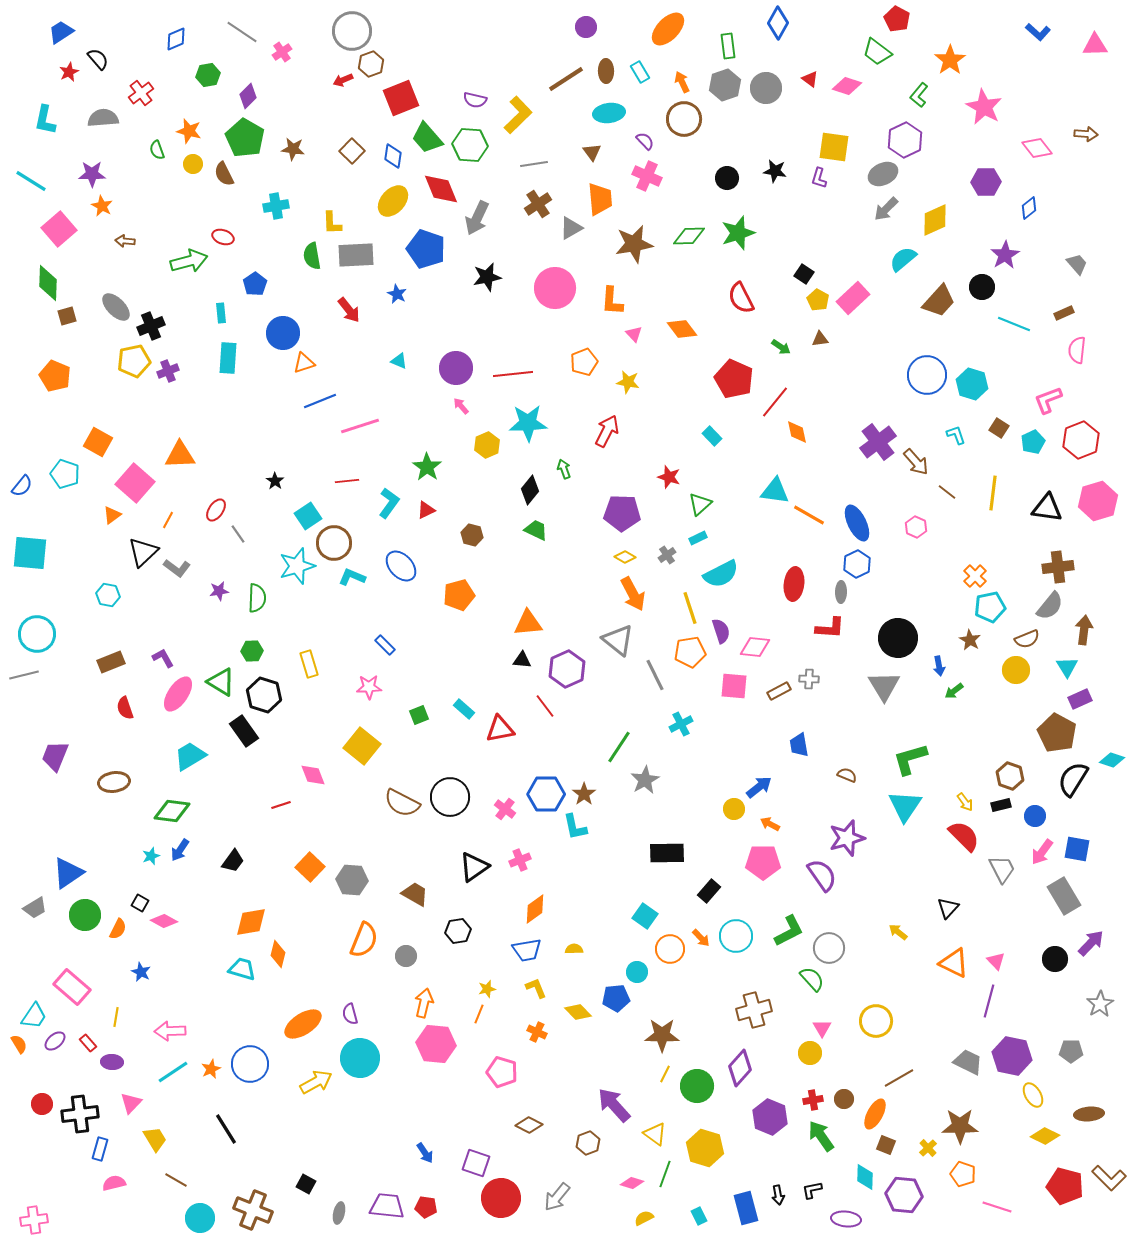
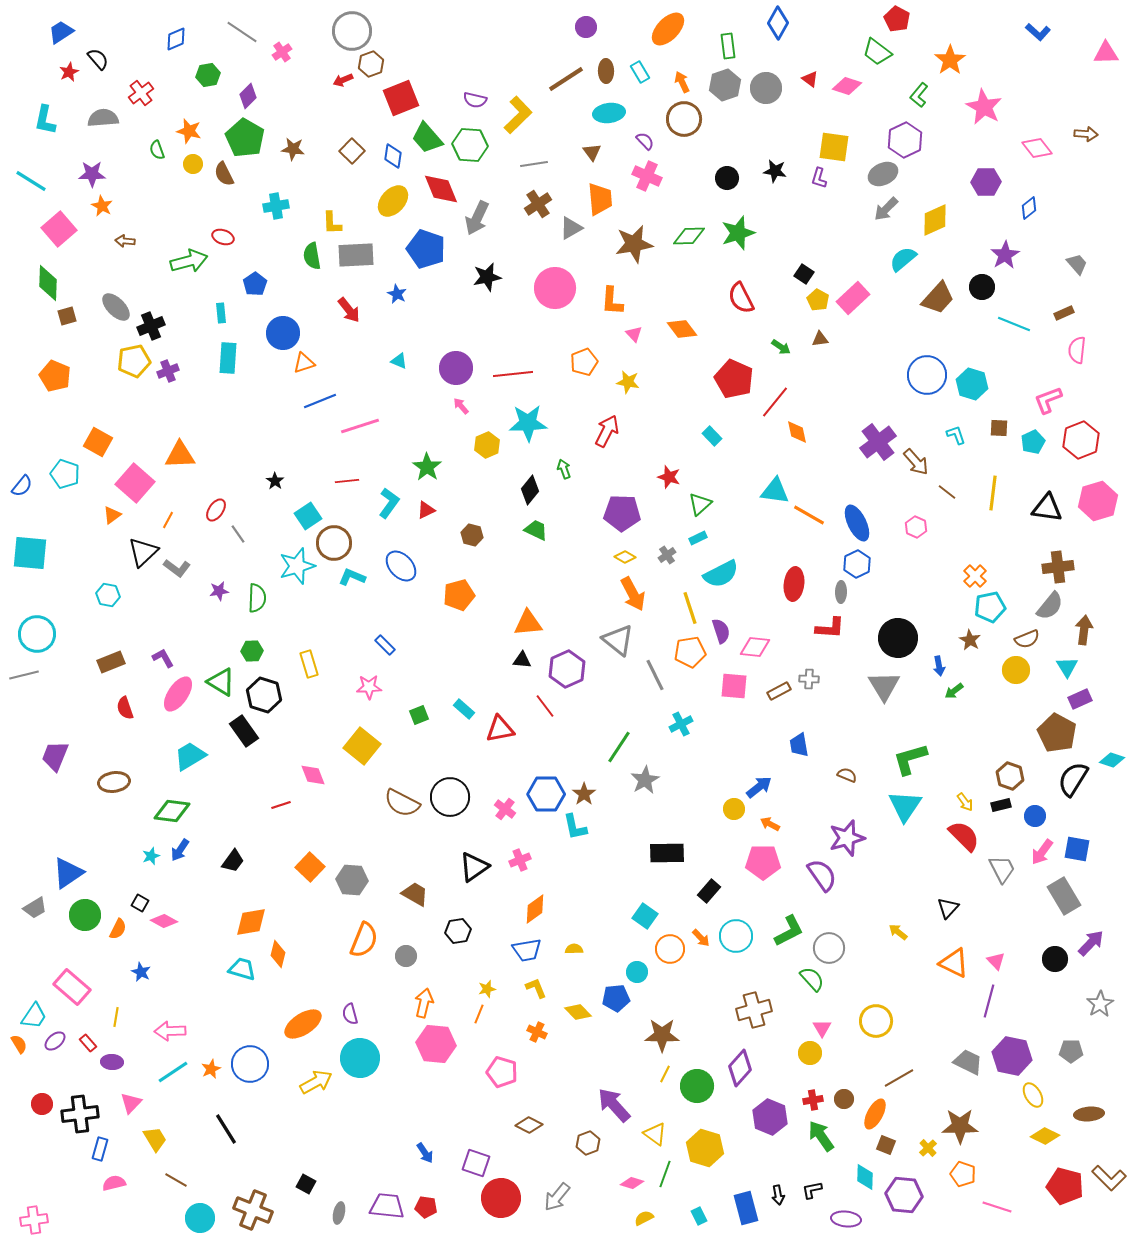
pink triangle at (1095, 45): moved 11 px right, 8 px down
brown trapezoid at (939, 301): moved 1 px left, 3 px up
brown square at (999, 428): rotated 30 degrees counterclockwise
